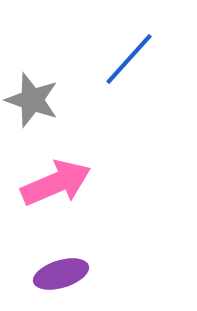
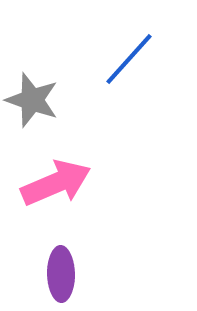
purple ellipse: rotated 74 degrees counterclockwise
